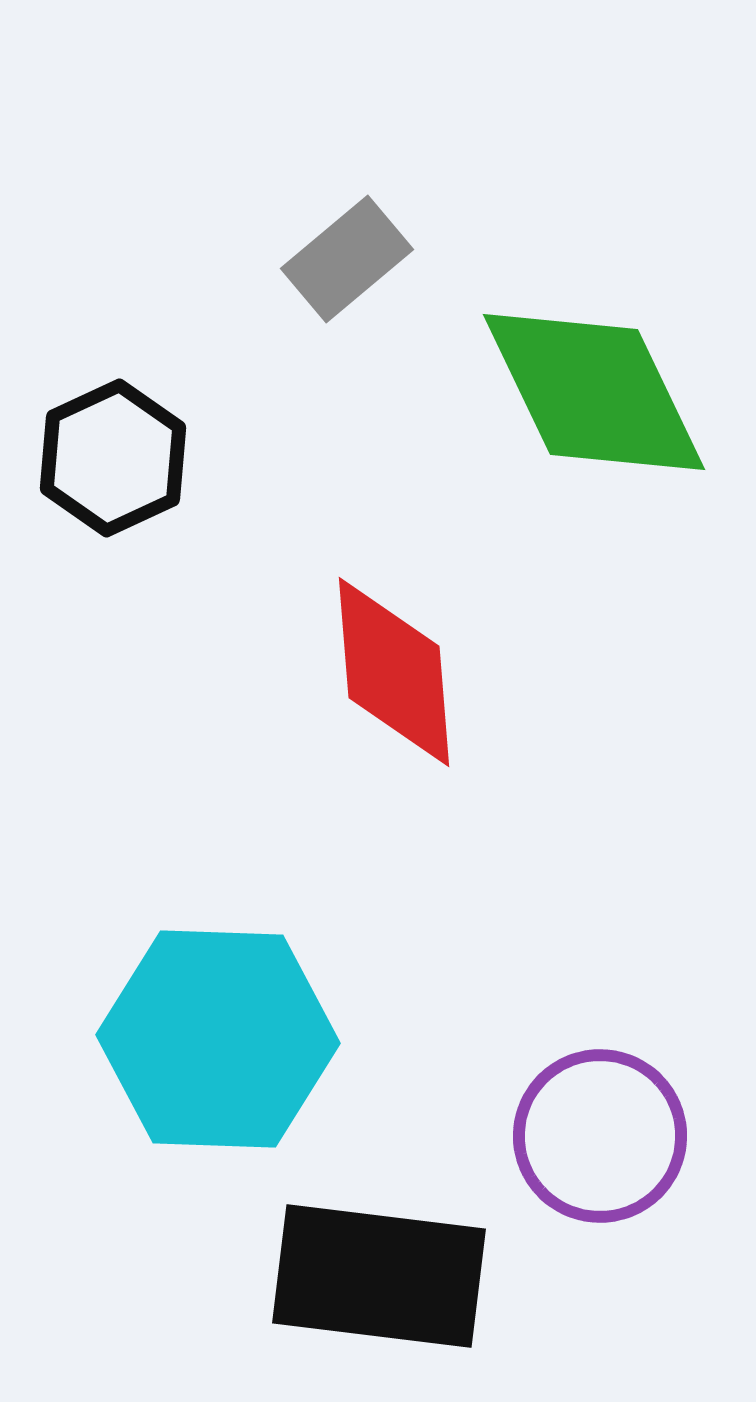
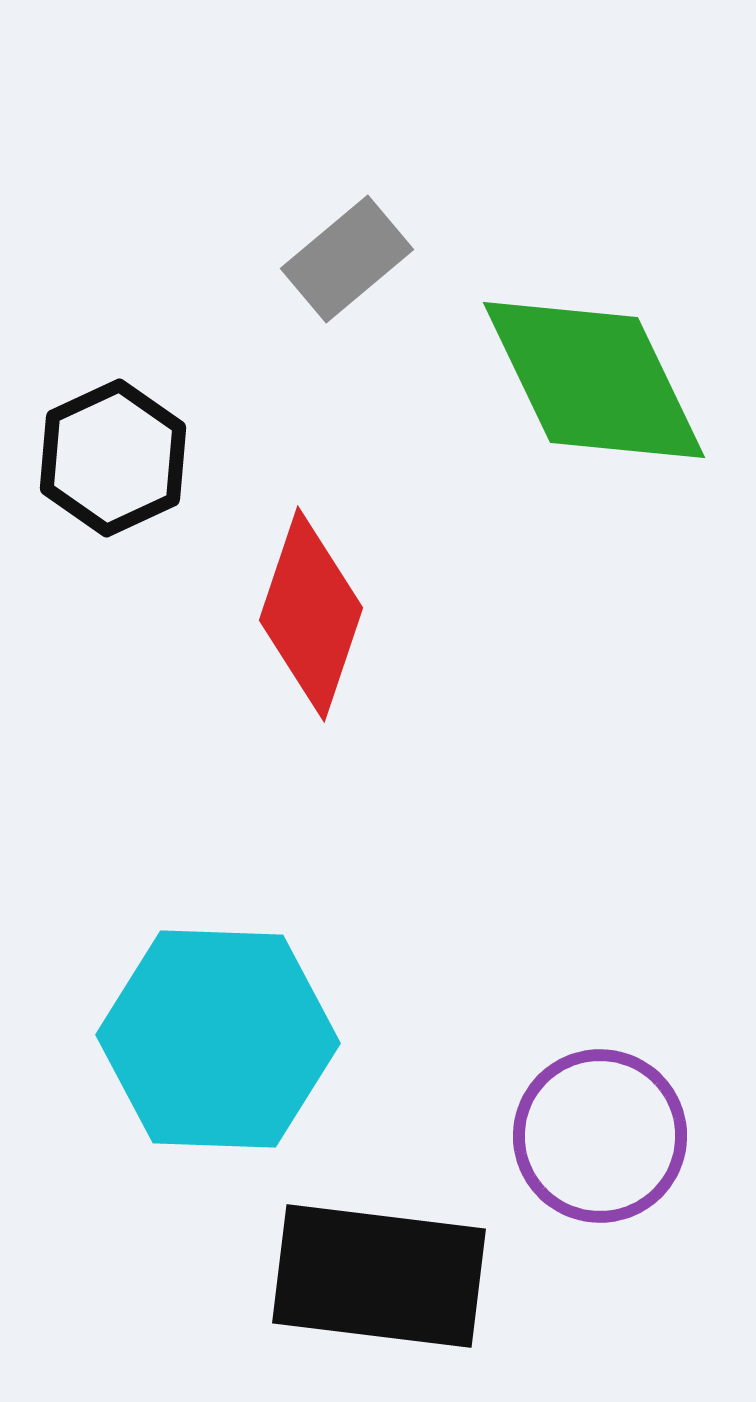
green diamond: moved 12 px up
red diamond: moved 83 px left, 58 px up; rotated 23 degrees clockwise
